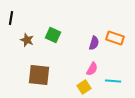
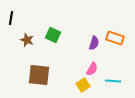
yellow square: moved 1 px left, 2 px up
